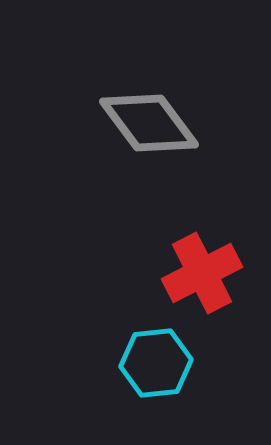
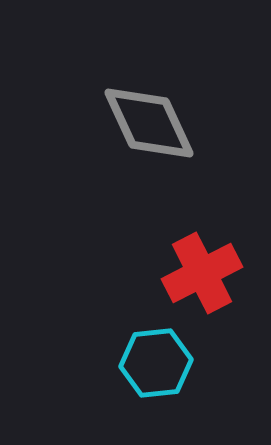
gray diamond: rotated 12 degrees clockwise
